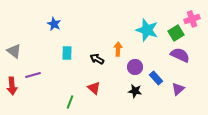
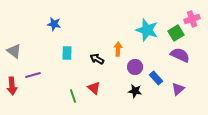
blue star: rotated 16 degrees counterclockwise
green line: moved 3 px right, 6 px up; rotated 40 degrees counterclockwise
